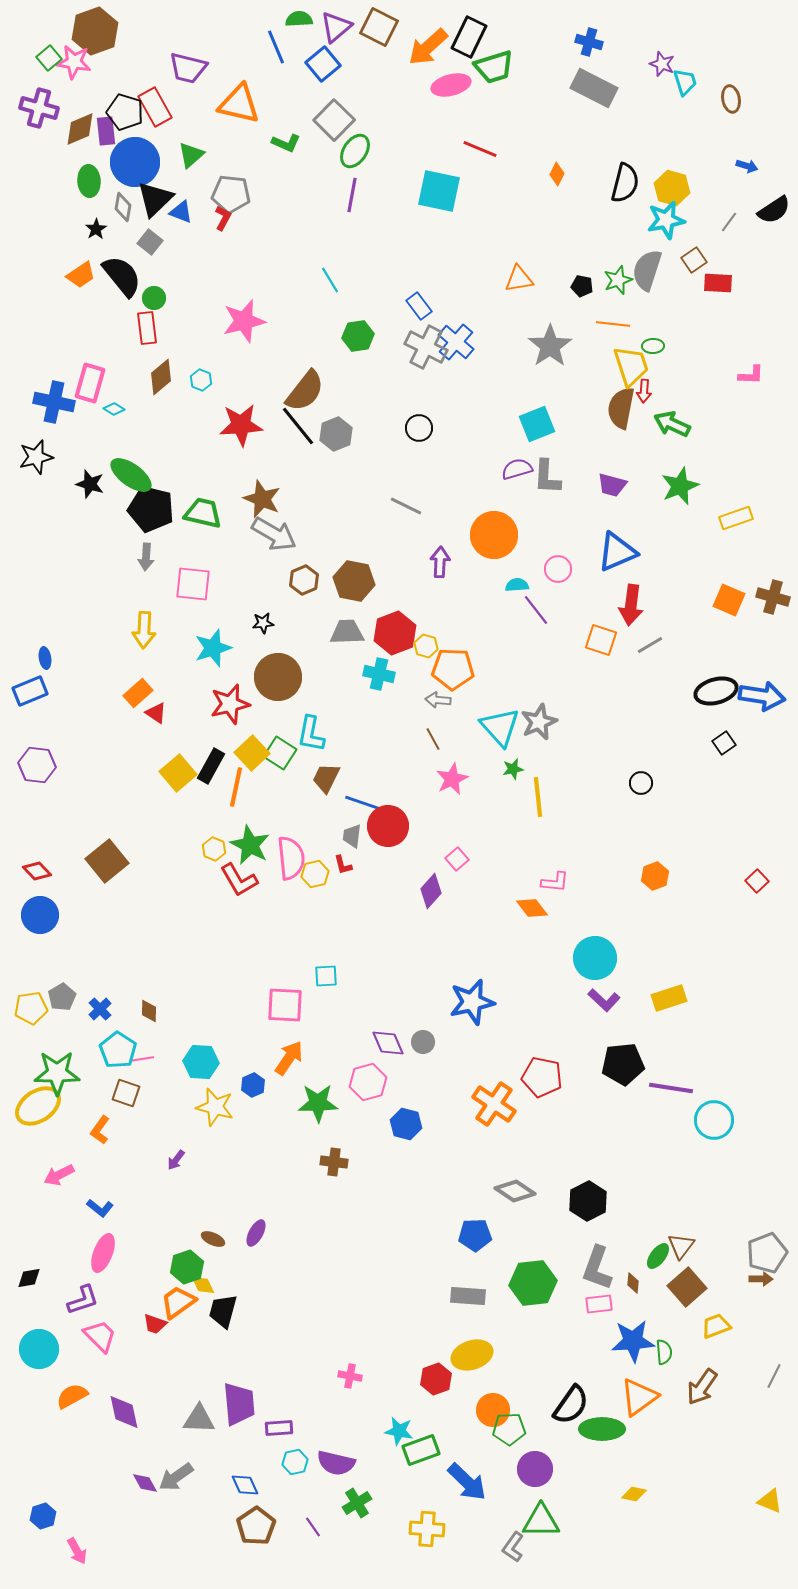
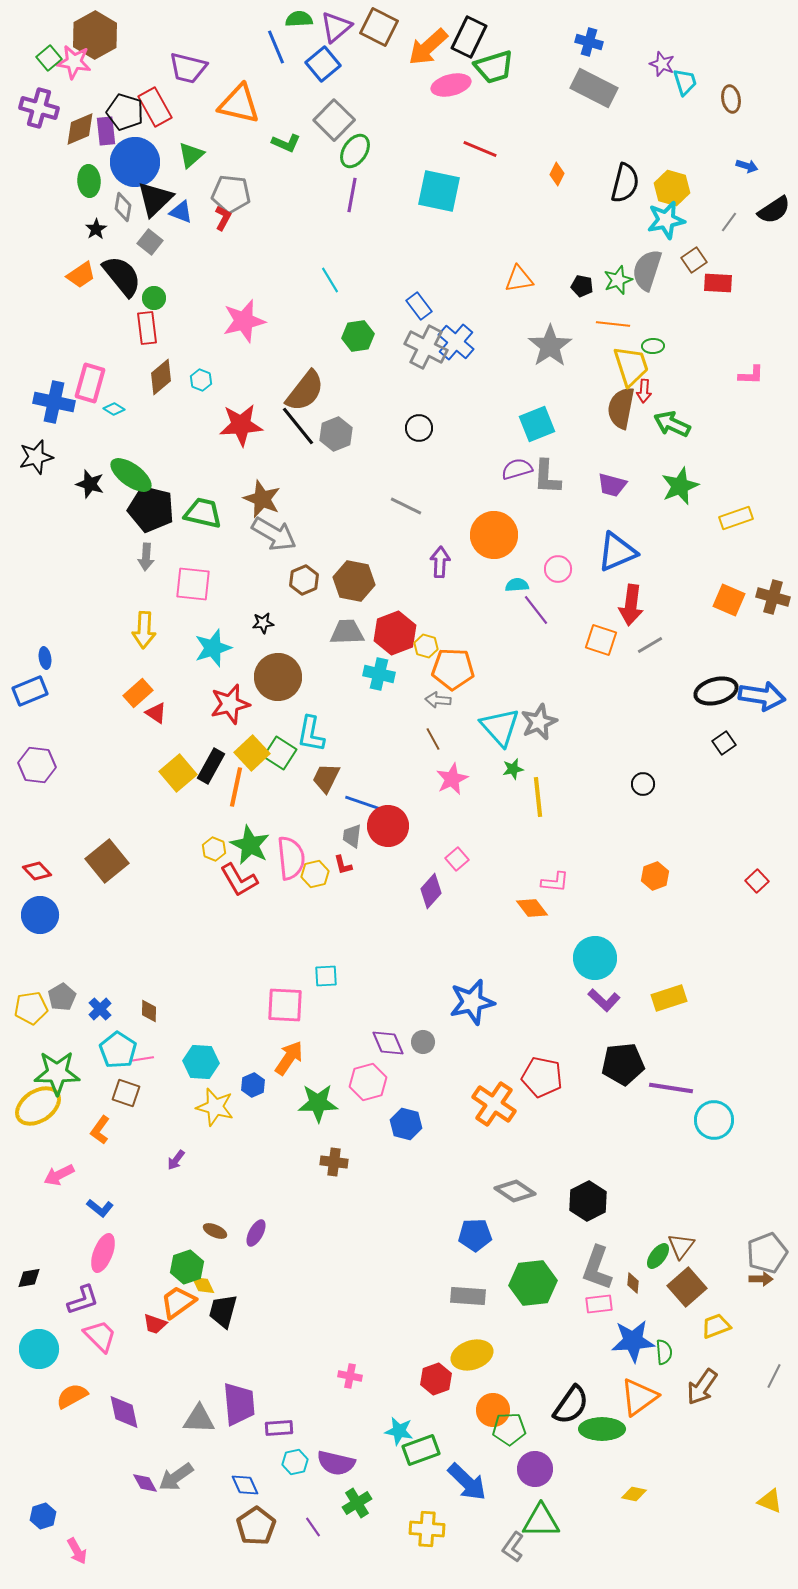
brown hexagon at (95, 31): moved 4 px down; rotated 9 degrees counterclockwise
black circle at (641, 783): moved 2 px right, 1 px down
brown ellipse at (213, 1239): moved 2 px right, 8 px up
